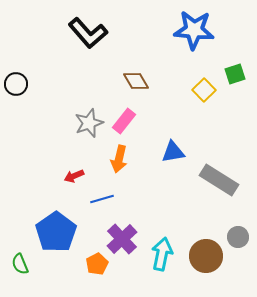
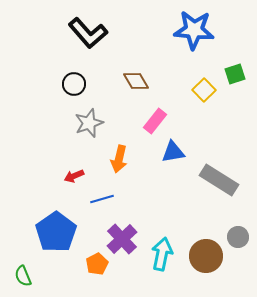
black circle: moved 58 px right
pink rectangle: moved 31 px right
green semicircle: moved 3 px right, 12 px down
